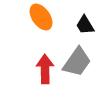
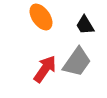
red arrow: rotated 36 degrees clockwise
